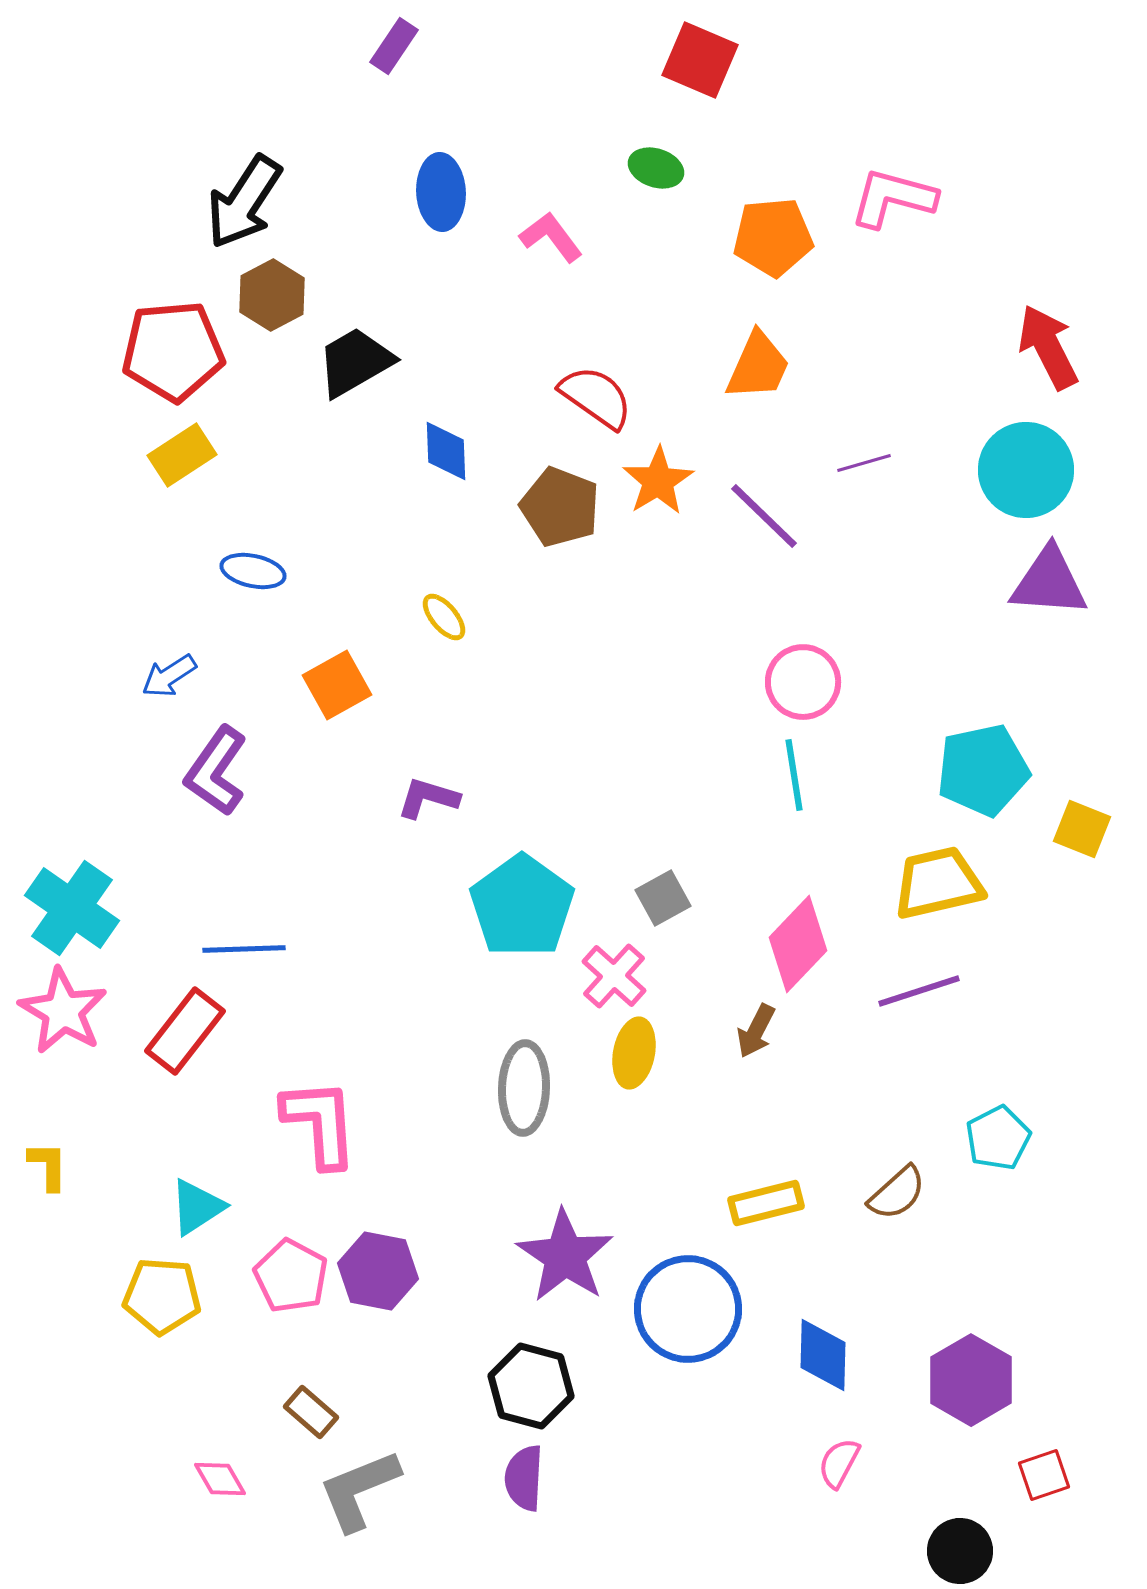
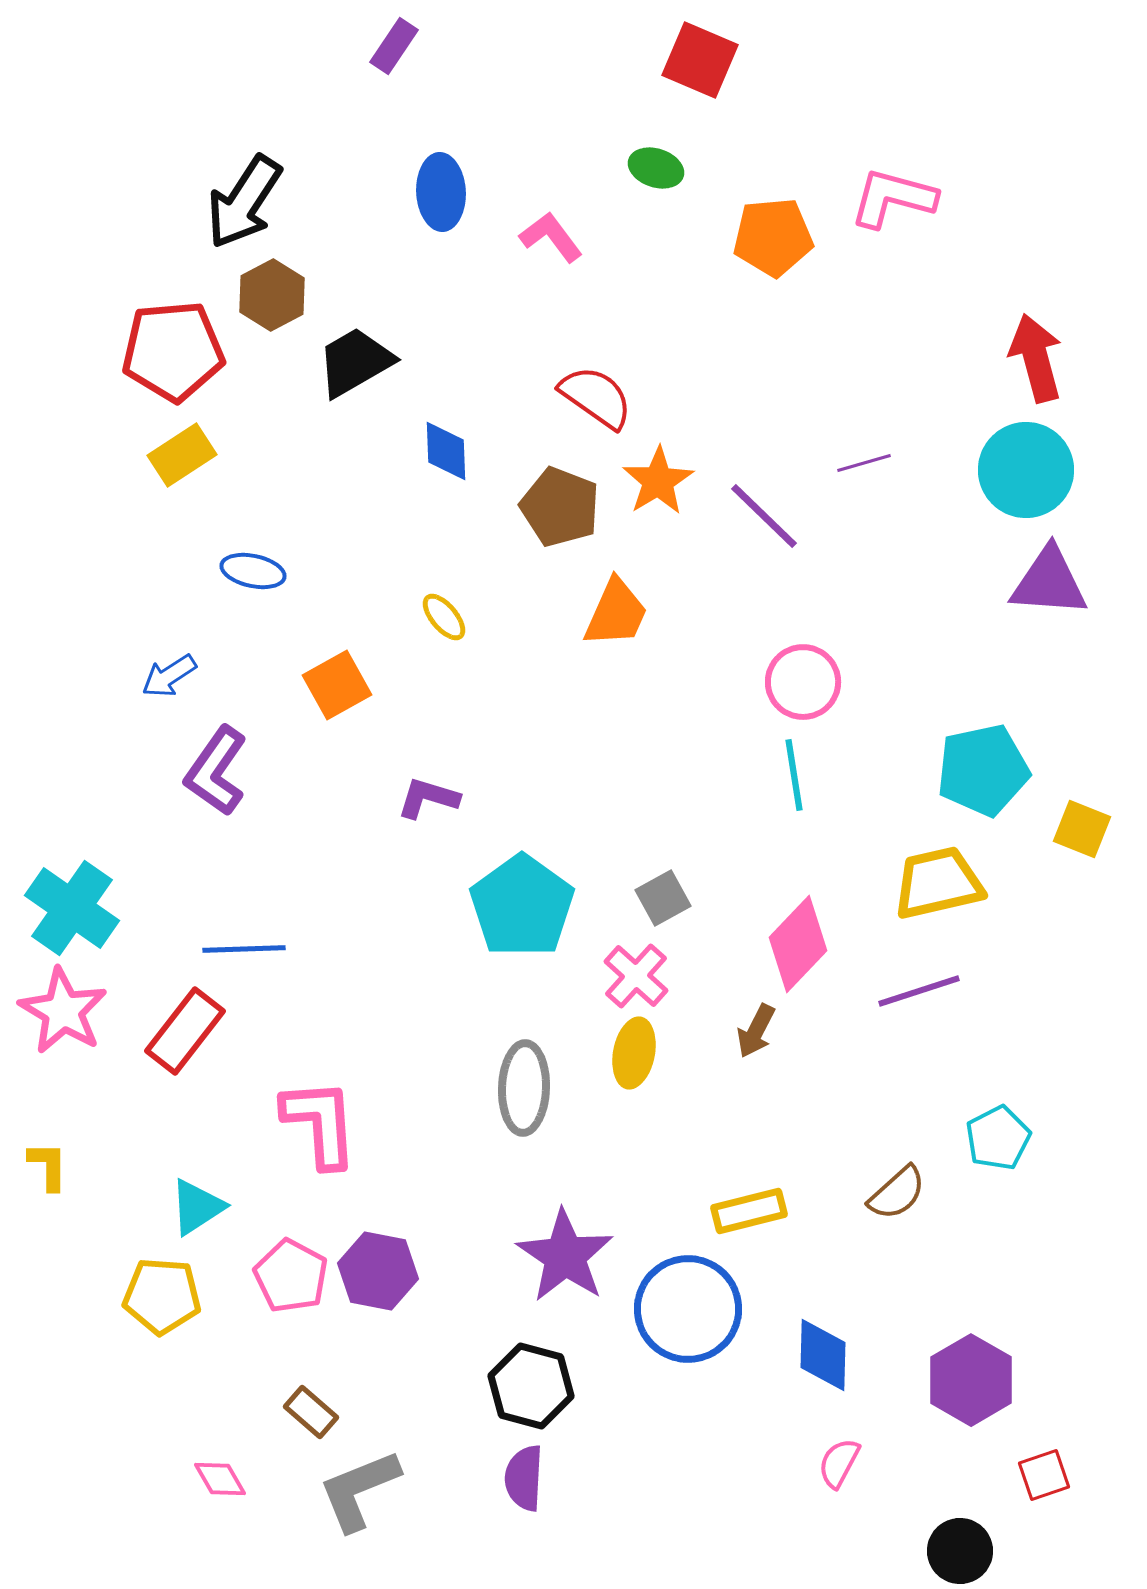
red arrow at (1048, 347): moved 12 px left, 11 px down; rotated 12 degrees clockwise
orange trapezoid at (758, 366): moved 142 px left, 247 px down
pink cross at (614, 976): moved 22 px right
yellow rectangle at (766, 1203): moved 17 px left, 8 px down
